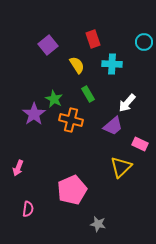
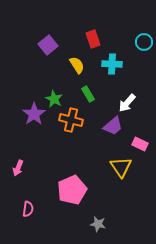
yellow triangle: rotated 20 degrees counterclockwise
